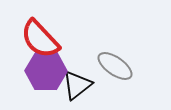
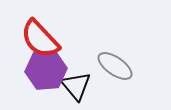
purple hexagon: moved 1 px up; rotated 6 degrees counterclockwise
black triangle: moved 1 px left, 1 px down; rotated 32 degrees counterclockwise
